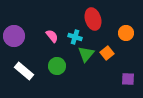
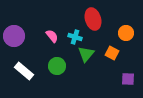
orange square: moved 5 px right; rotated 24 degrees counterclockwise
